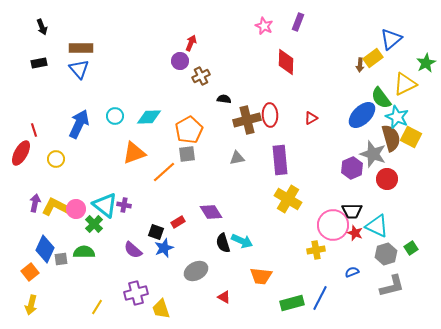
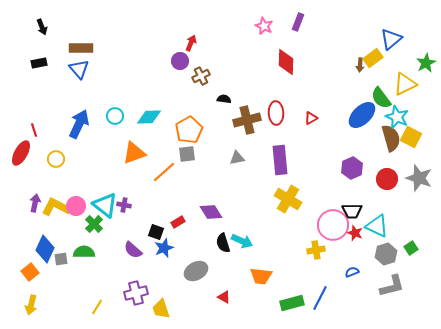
red ellipse at (270, 115): moved 6 px right, 2 px up
gray star at (373, 154): moved 46 px right, 24 px down
pink circle at (76, 209): moved 3 px up
